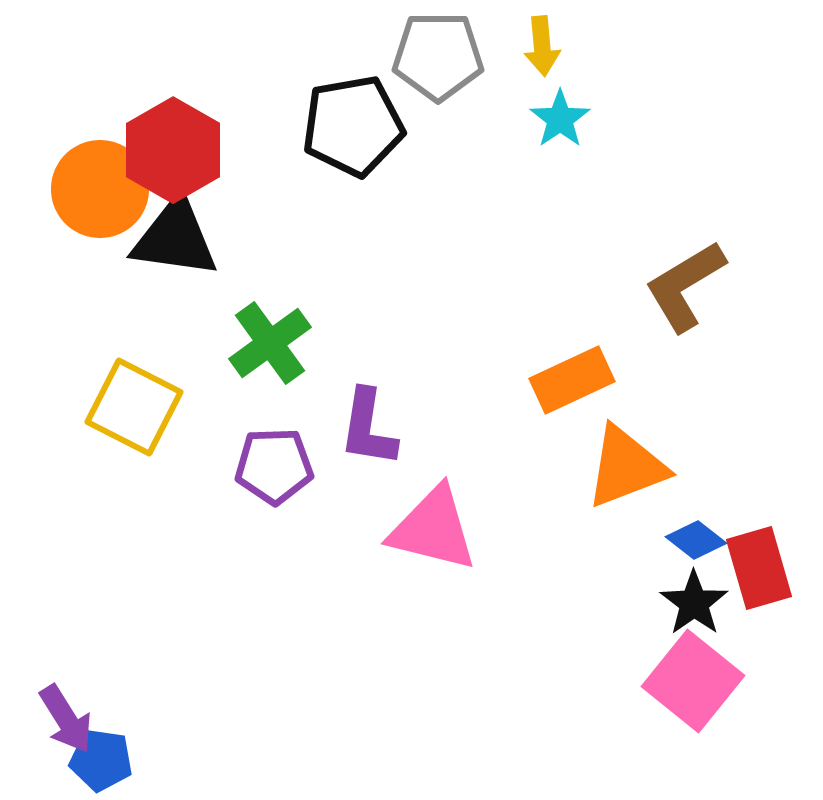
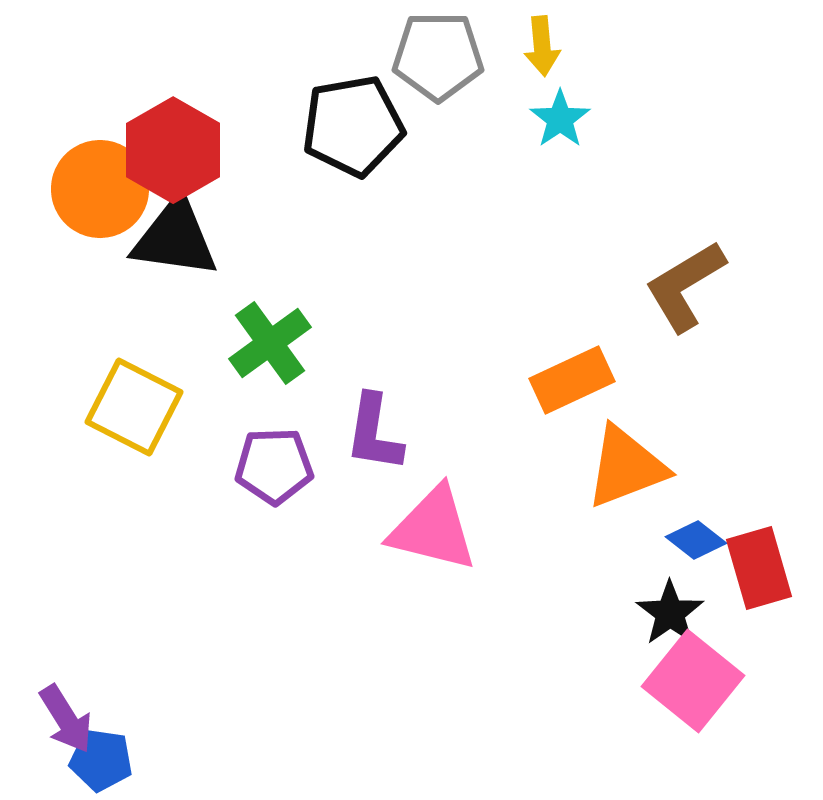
purple L-shape: moved 6 px right, 5 px down
black star: moved 24 px left, 10 px down
